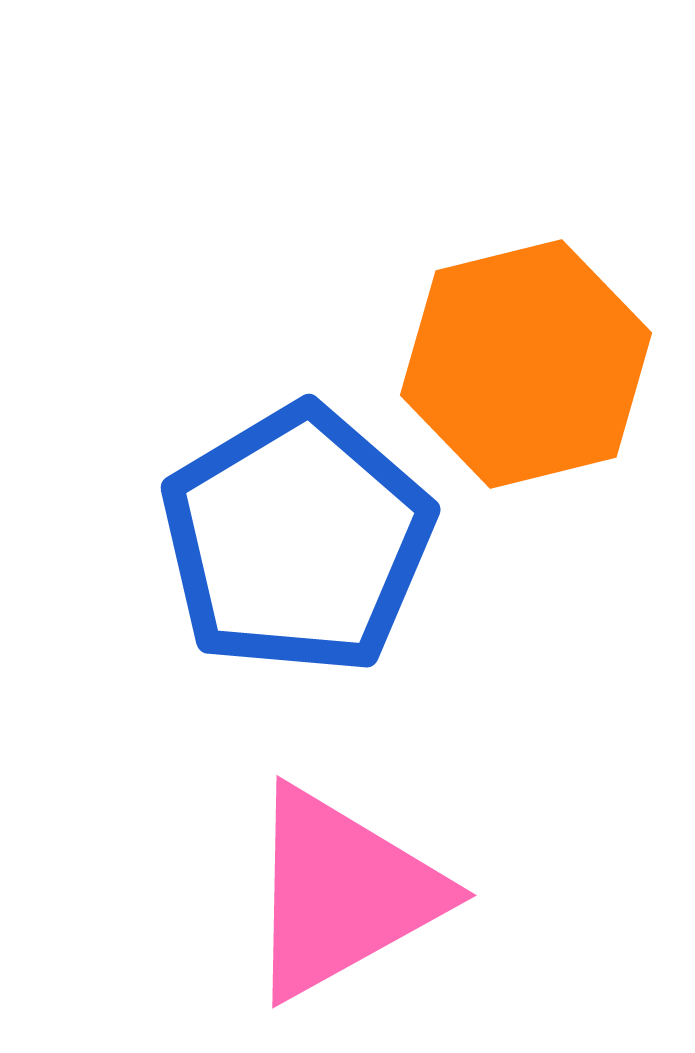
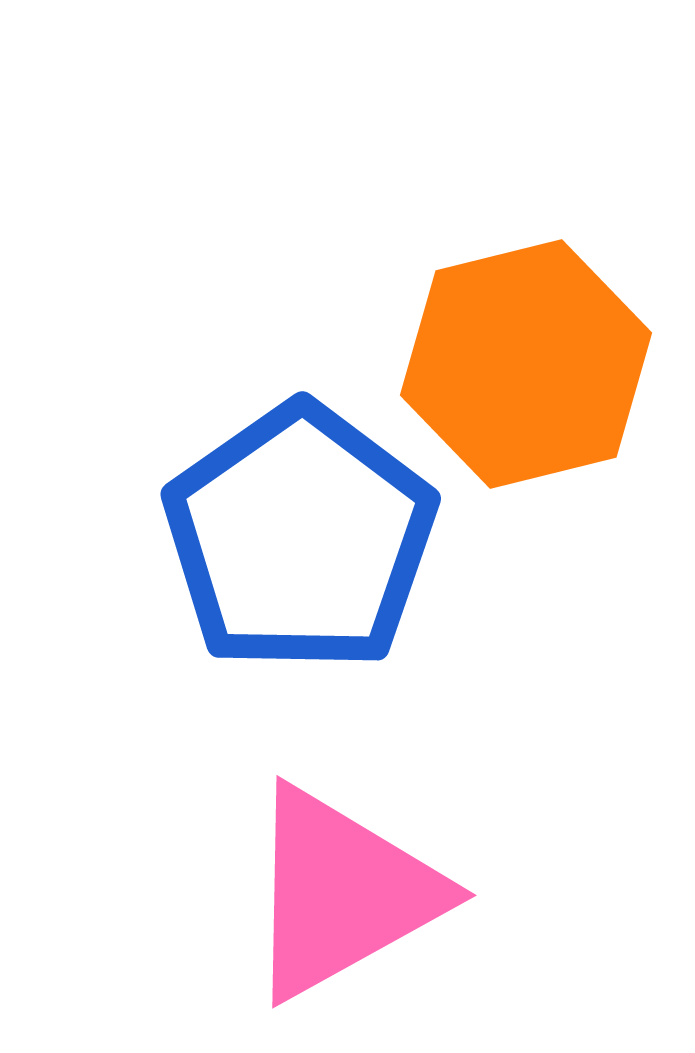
blue pentagon: moved 3 px right, 2 px up; rotated 4 degrees counterclockwise
